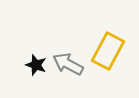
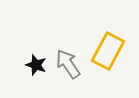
gray arrow: rotated 28 degrees clockwise
